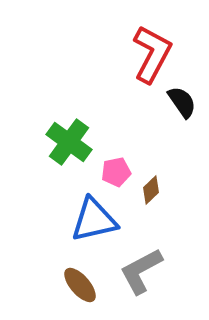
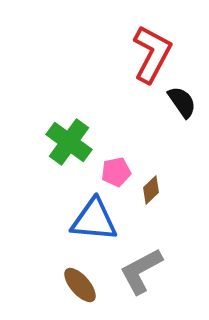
blue triangle: rotated 18 degrees clockwise
